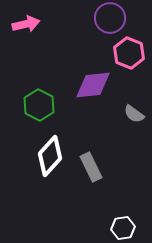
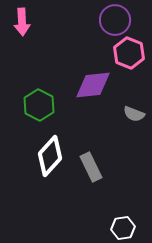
purple circle: moved 5 px right, 2 px down
pink arrow: moved 4 px left, 2 px up; rotated 100 degrees clockwise
gray semicircle: rotated 15 degrees counterclockwise
